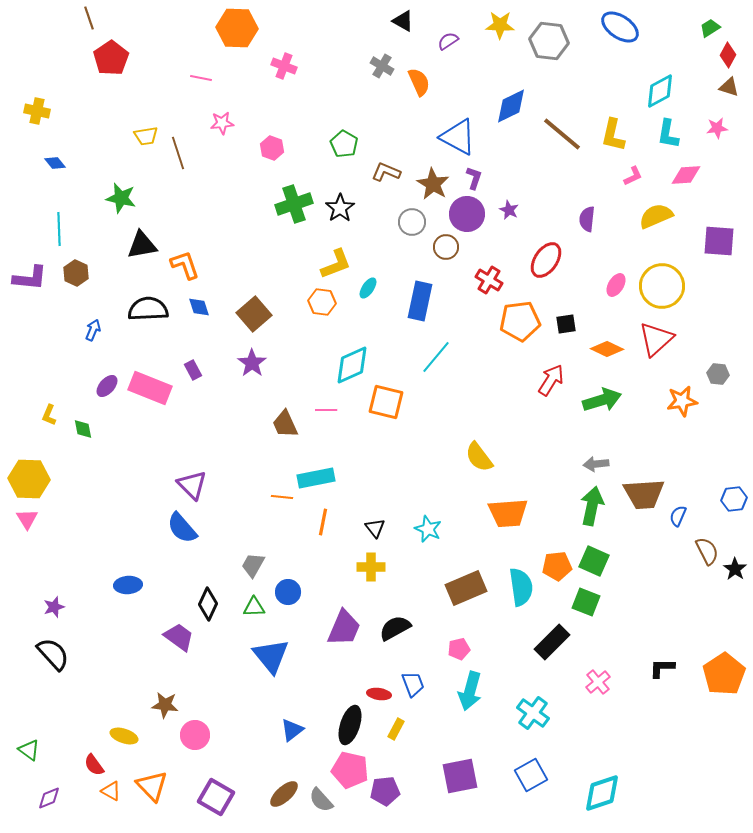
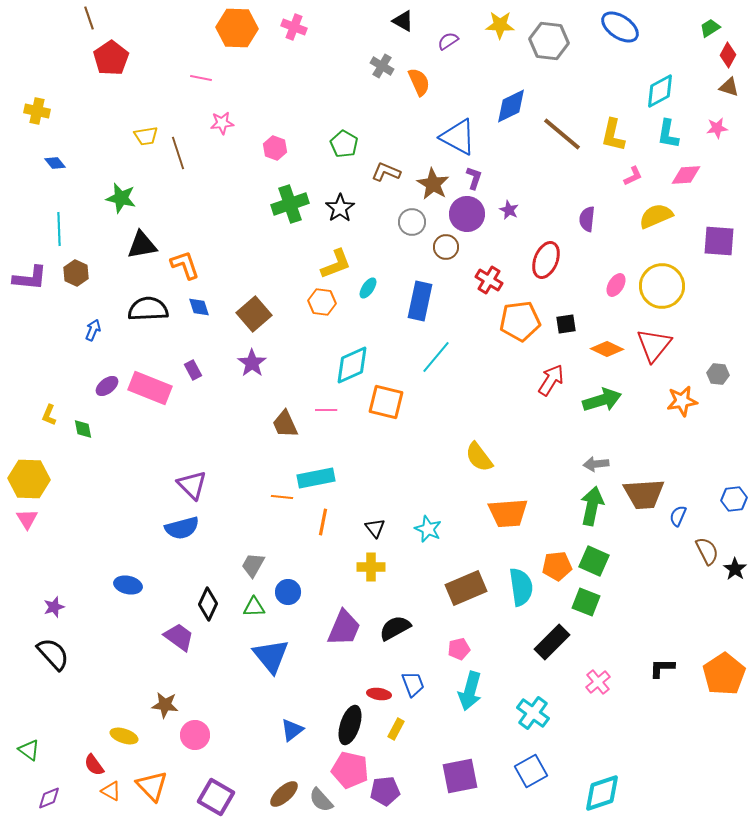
pink cross at (284, 66): moved 10 px right, 39 px up
pink hexagon at (272, 148): moved 3 px right
green cross at (294, 204): moved 4 px left
red ellipse at (546, 260): rotated 12 degrees counterclockwise
red triangle at (656, 339): moved 2 px left, 6 px down; rotated 9 degrees counterclockwise
purple ellipse at (107, 386): rotated 10 degrees clockwise
blue semicircle at (182, 528): rotated 64 degrees counterclockwise
blue ellipse at (128, 585): rotated 16 degrees clockwise
blue square at (531, 775): moved 4 px up
